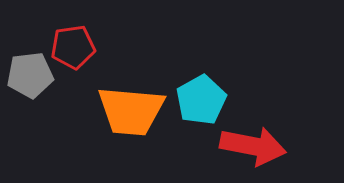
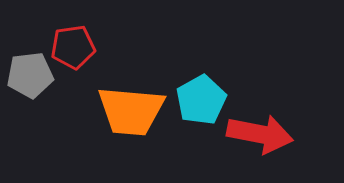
red arrow: moved 7 px right, 12 px up
